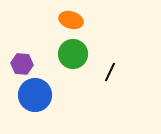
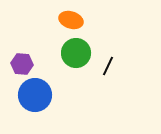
green circle: moved 3 px right, 1 px up
black line: moved 2 px left, 6 px up
